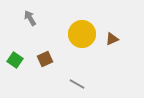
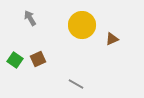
yellow circle: moved 9 px up
brown square: moved 7 px left
gray line: moved 1 px left
